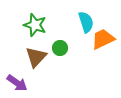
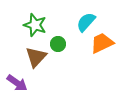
cyan semicircle: rotated 120 degrees counterclockwise
orange trapezoid: moved 1 px left, 4 px down
green circle: moved 2 px left, 4 px up
